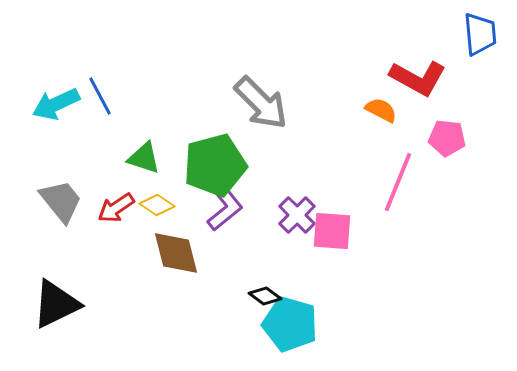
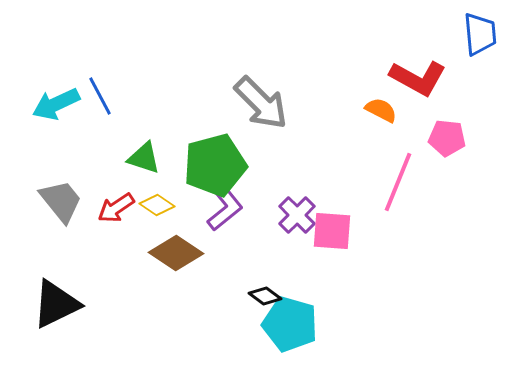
brown diamond: rotated 42 degrees counterclockwise
